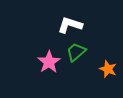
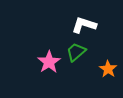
white L-shape: moved 14 px right
orange star: rotated 12 degrees clockwise
